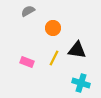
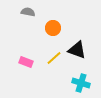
gray semicircle: moved 1 px down; rotated 40 degrees clockwise
black triangle: rotated 12 degrees clockwise
yellow line: rotated 21 degrees clockwise
pink rectangle: moved 1 px left
